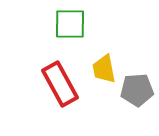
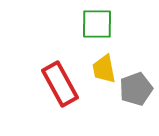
green square: moved 27 px right
gray pentagon: moved 1 px left, 1 px up; rotated 16 degrees counterclockwise
